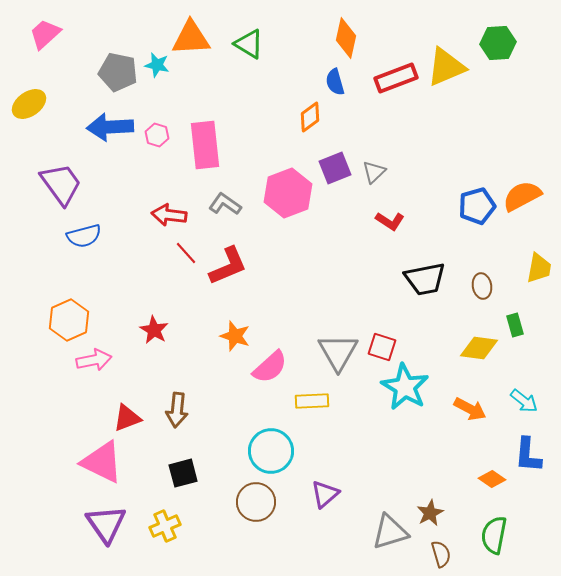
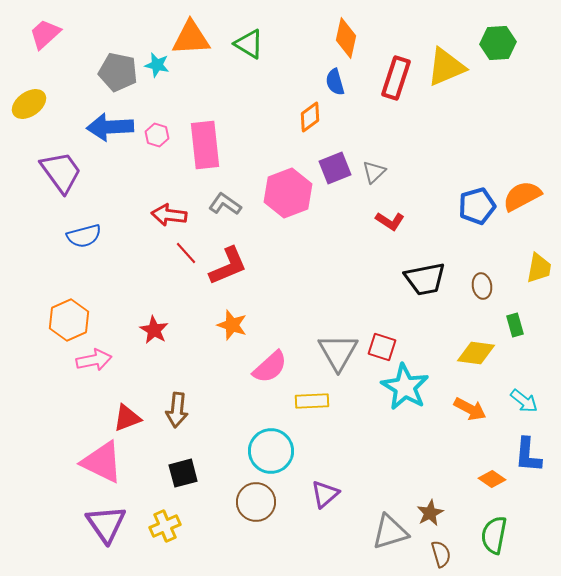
red rectangle at (396, 78): rotated 51 degrees counterclockwise
purple trapezoid at (61, 184): moved 12 px up
orange star at (235, 336): moved 3 px left, 11 px up
yellow diamond at (479, 348): moved 3 px left, 5 px down
